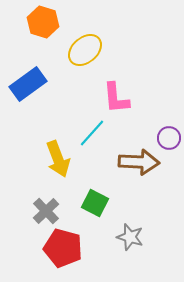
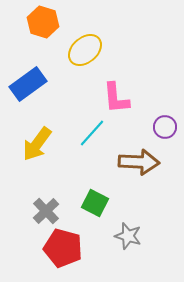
purple circle: moved 4 px left, 11 px up
yellow arrow: moved 21 px left, 15 px up; rotated 57 degrees clockwise
gray star: moved 2 px left, 1 px up
